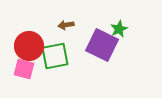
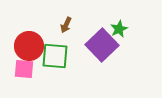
brown arrow: rotated 56 degrees counterclockwise
purple square: rotated 20 degrees clockwise
green square: rotated 16 degrees clockwise
pink square: rotated 10 degrees counterclockwise
